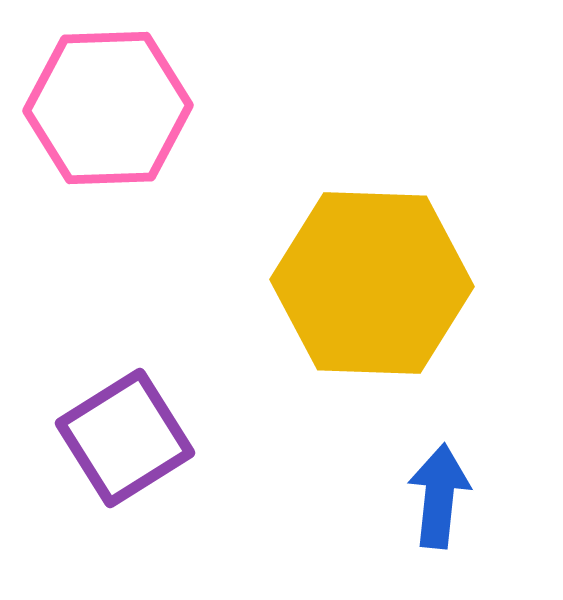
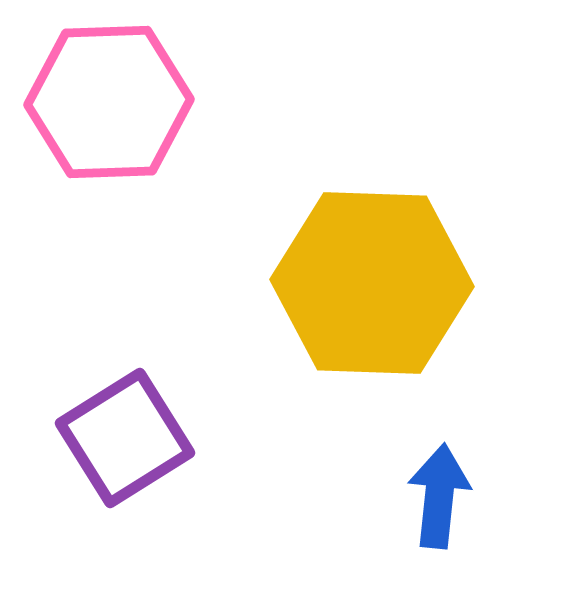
pink hexagon: moved 1 px right, 6 px up
